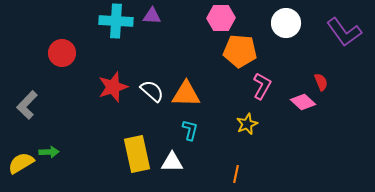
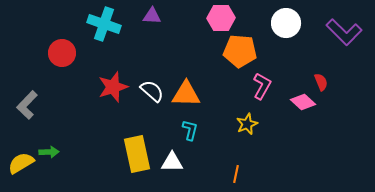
cyan cross: moved 12 px left, 3 px down; rotated 16 degrees clockwise
purple L-shape: rotated 9 degrees counterclockwise
